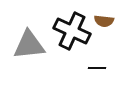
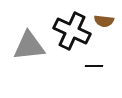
gray triangle: moved 1 px down
black line: moved 3 px left, 2 px up
